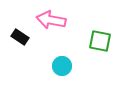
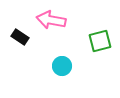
green square: rotated 25 degrees counterclockwise
